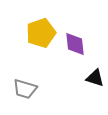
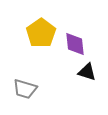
yellow pentagon: rotated 16 degrees counterclockwise
black triangle: moved 8 px left, 6 px up
